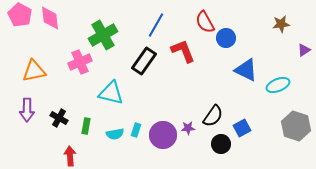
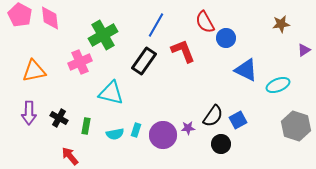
purple arrow: moved 2 px right, 3 px down
blue square: moved 4 px left, 8 px up
red arrow: rotated 36 degrees counterclockwise
